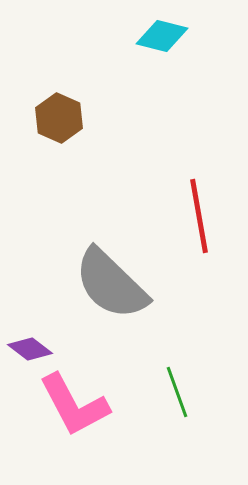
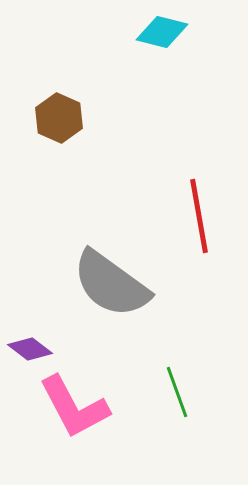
cyan diamond: moved 4 px up
gray semicircle: rotated 8 degrees counterclockwise
pink L-shape: moved 2 px down
